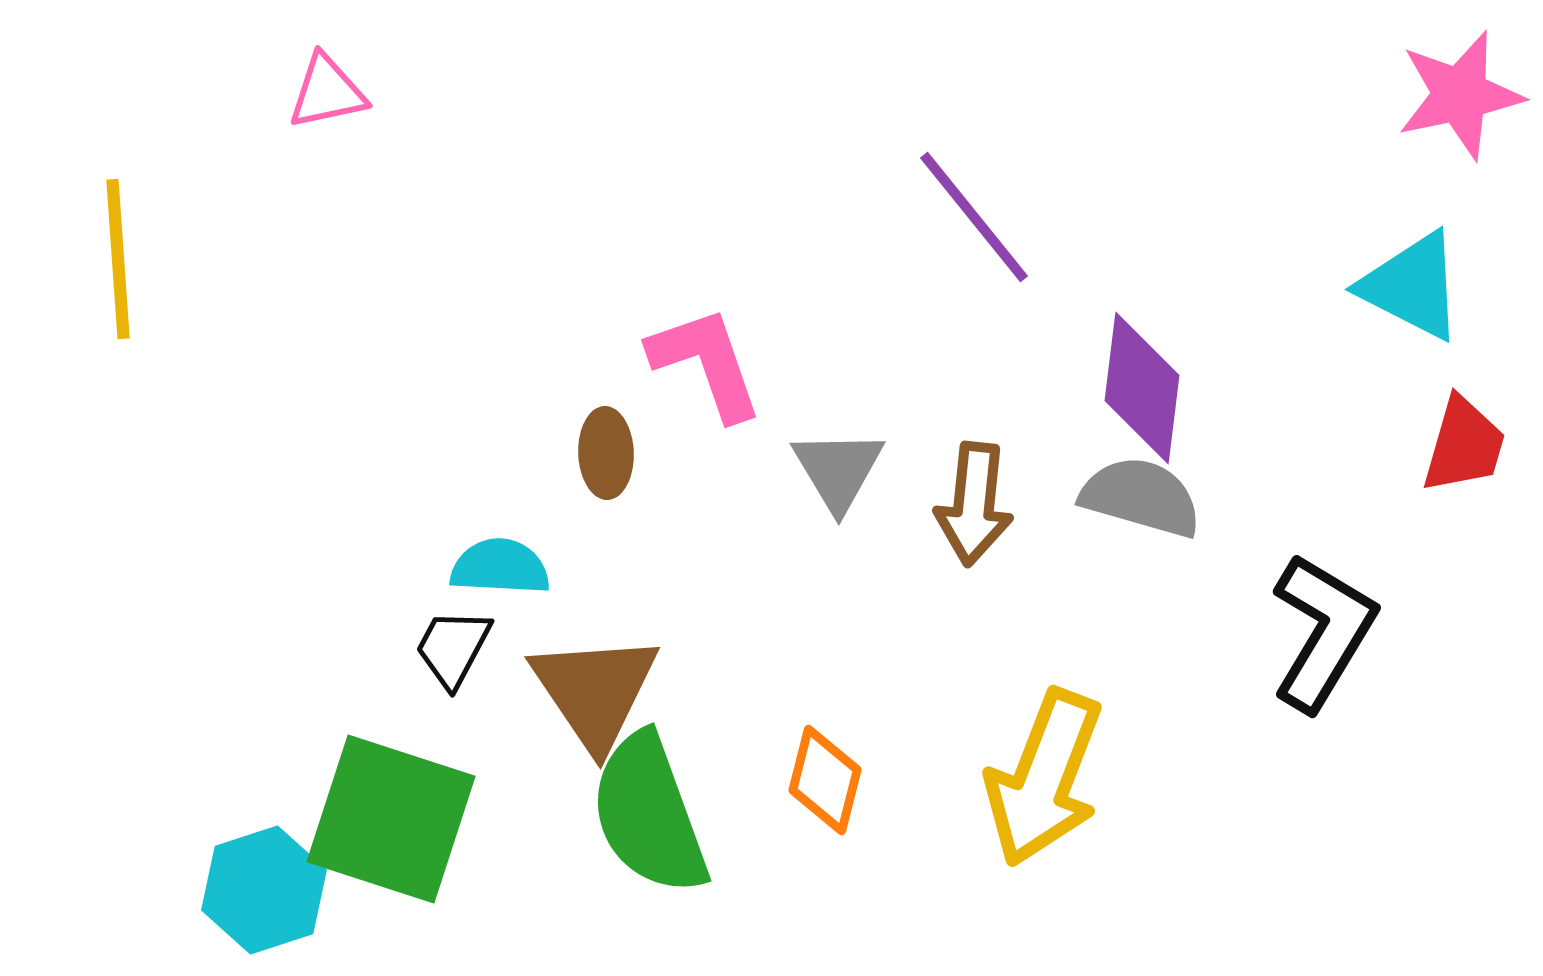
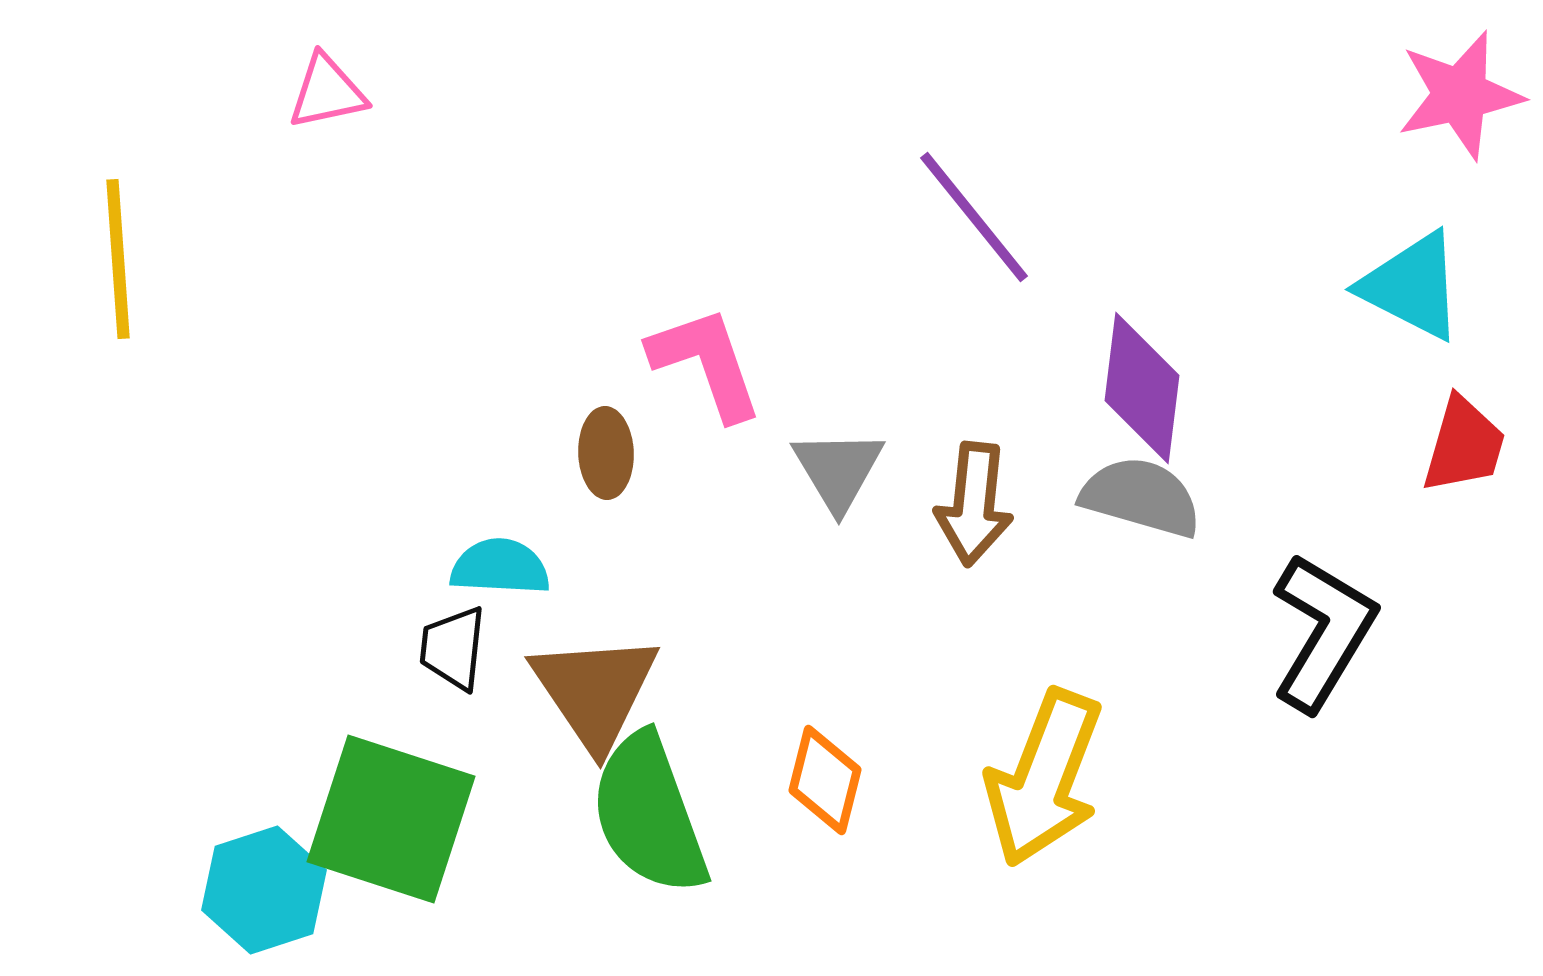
black trapezoid: rotated 22 degrees counterclockwise
